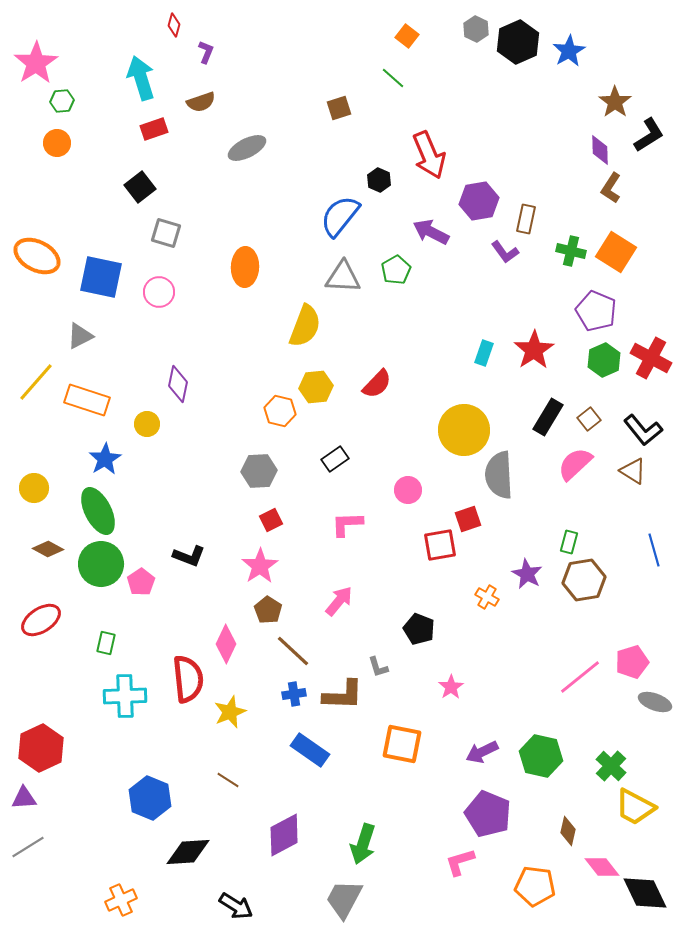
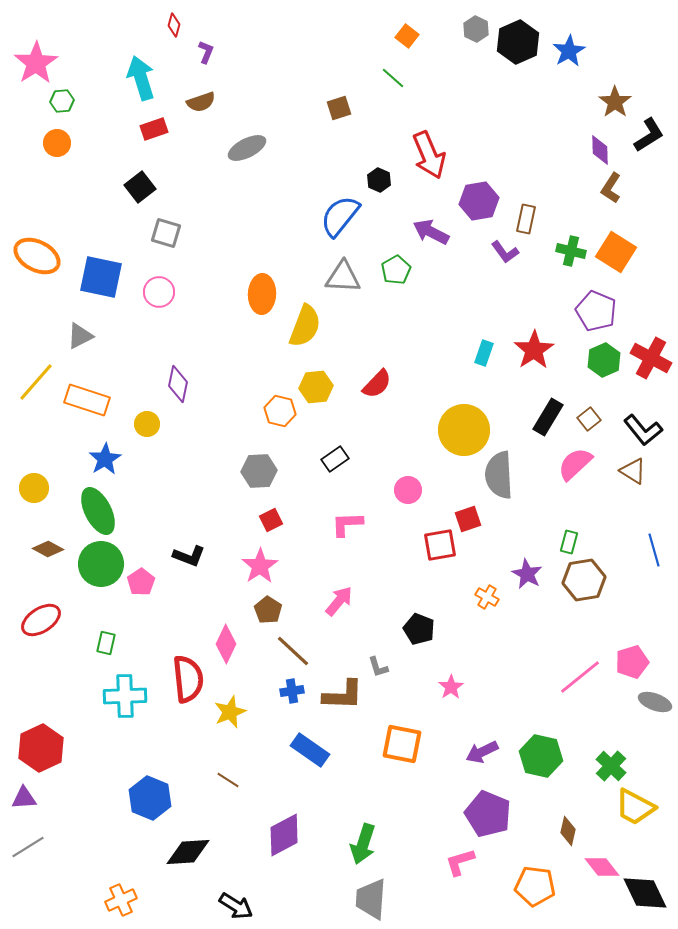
orange ellipse at (245, 267): moved 17 px right, 27 px down
blue cross at (294, 694): moved 2 px left, 3 px up
gray trapezoid at (344, 899): moved 27 px right; rotated 24 degrees counterclockwise
